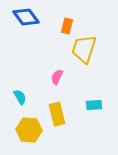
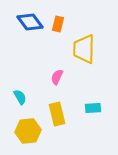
blue diamond: moved 4 px right, 5 px down
orange rectangle: moved 9 px left, 2 px up
yellow trapezoid: rotated 16 degrees counterclockwise
cyan rectangle: moved 1 px left, 3 px down
yellow hexagon: moved 1 px left, 1 px down; rotated 10 degrees counterclockwise
